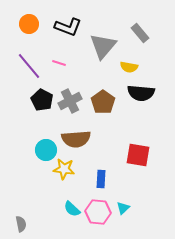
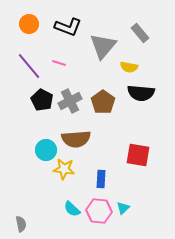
pink hexagon: moved 1 px right, 1 px up
